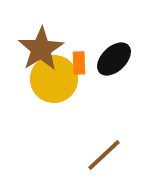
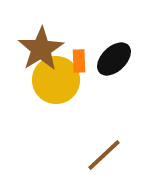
orange rectangle: moved 2 px up
yellow circle: moved 2 px right, 1 px down
